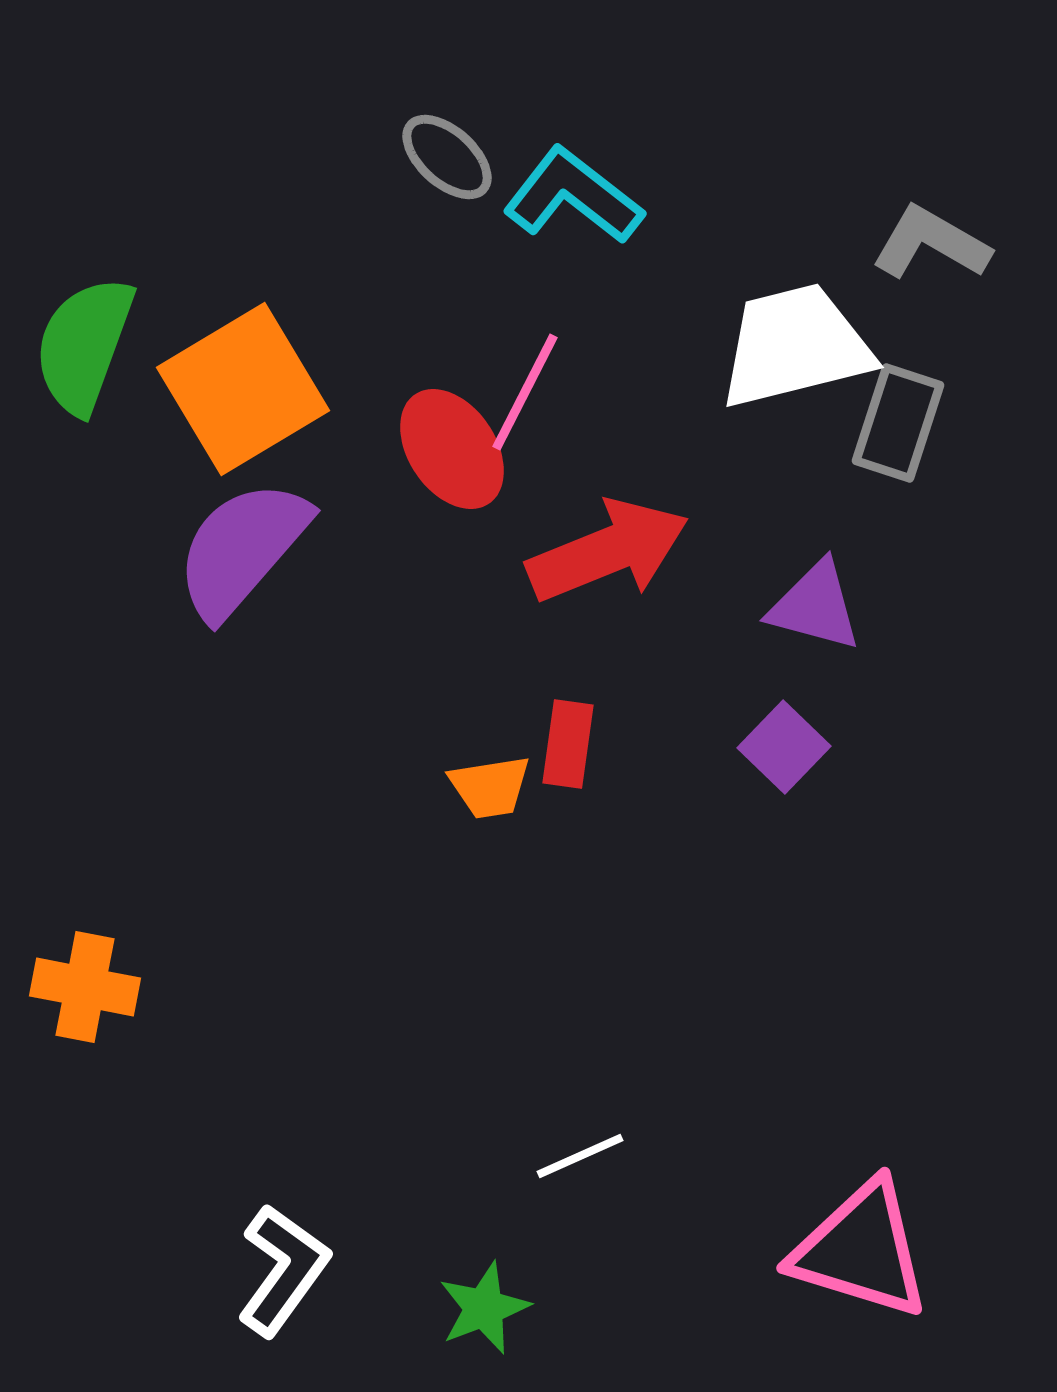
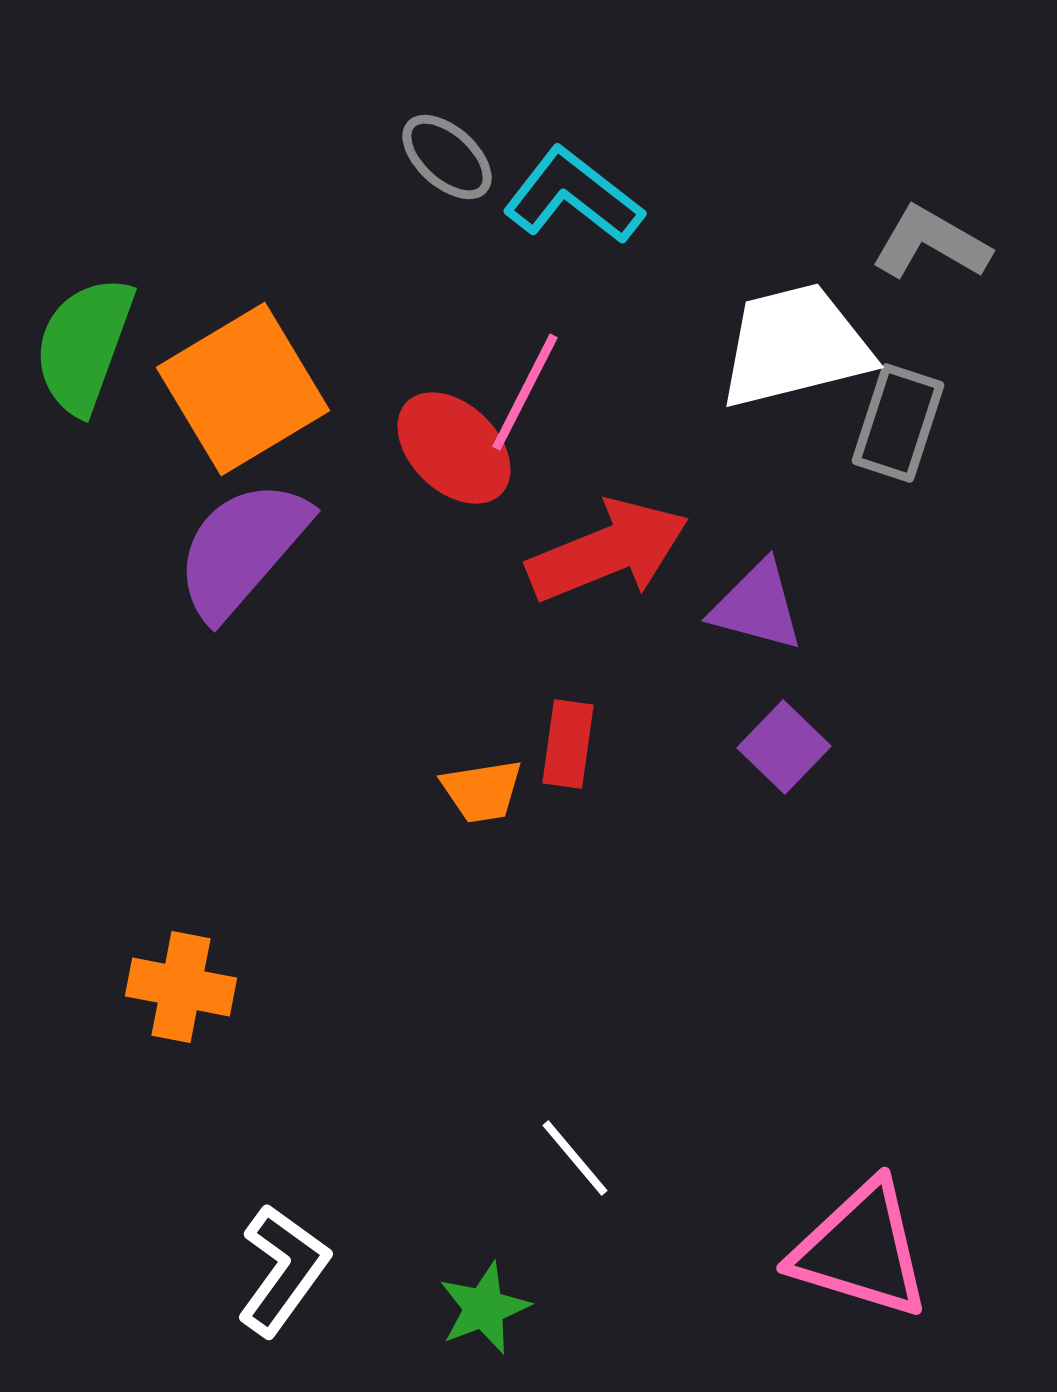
red ellipse: moved 2 px right, 1 px up; rotated 12 degrees counterclockwise
purple triangle: moved 58 px left
orange trapezoid: moved 8 px left, 4 px down
orange cross: moved 96 px right
white line: moved 5 px left, 2 px down; rotated 74 degrees clockwise
